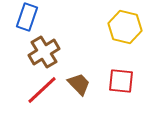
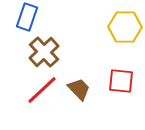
yellow hexagon: rotated 12 degrees counterclockwise
brown cross: rotated 12 degrees counterclockwise
brown trapezoid: moved 5 px down
